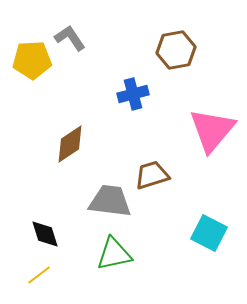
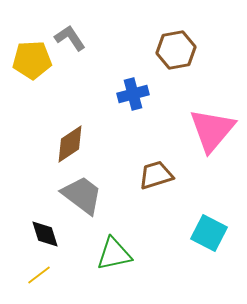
brown trapezoid: moved 4 px right
gray trapezoid: moved 28 px left, 6 px up; rotated 30 degrees clockwise
